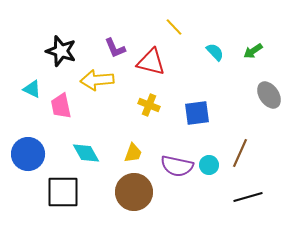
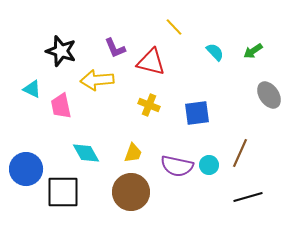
blue circle: moved 2 px left, 15 px down
brown circle: moved 3 px left
